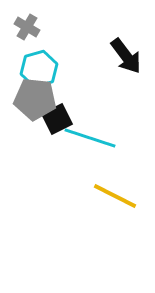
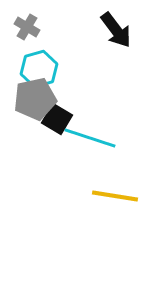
black arrow: moved 10 px left, 26 px up
gray pentagon: rotated 18 degrees counterclockwise
black square: rotated 32 degrees counterclockwise
yellow line: rotated 18 degrees counterclockwise
